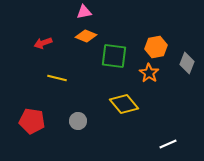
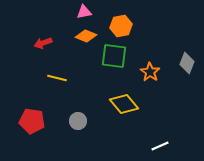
orange hexagon: moved 35 px left, 21 px up
orange star: moved 1 px right, 1 px up
white line: moved 8 px left, 2 px down
